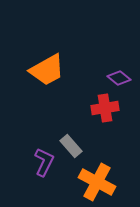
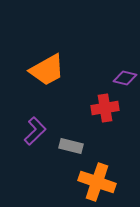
purple diamond: moved 6 px right; rotated 25 degrees counterclockwise
gray rectangle: rotated 35 degrees counterclockwise
purple L-shape: moved 9 px left, 31 px up; rotated 20 degrees clockwise
orange cross: rotated 9 degrees counterclockwise
